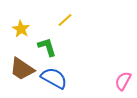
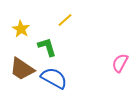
pink semicircle: moved 3 px left, 18 px up
